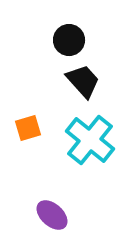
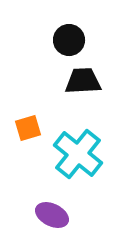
black trapezoid: rotated 51 degrees counterclockwise
cyan cross: moved 12 px left, 14 px down
purple ellipse: rotated 16 degrees counterclockwise
